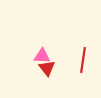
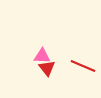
red line: moved 6 px down; rotated 75 degrees counterclockwise
